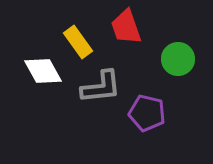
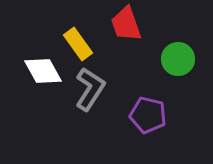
red trapezoid: moved 3 px up
yellow rectangle: moved 2 px down
gray L-shape: moved 11 px left, 2 px down; rotated 51 degrees counterclockwise
purple pentagon: moved 1 px right, 2 px down
